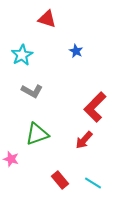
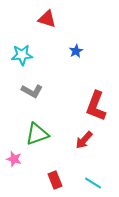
blue star: rotated 16 degrees clockwise
cyan star: rotated 25 degrees clockwise
red L-shape: moved 1 px right, 1 px up; rotated 24 degrees counterclockwise
pink star: moved 3 px right
red rectangle: moved 5 px left; rotated 18 degrees clockwise
